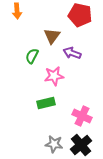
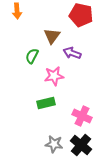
red pentagon: moved 1 px right
black cross: rotated 10 degrees counterclockwise
